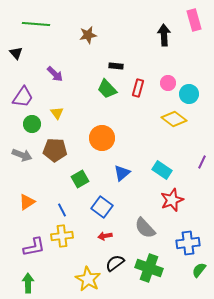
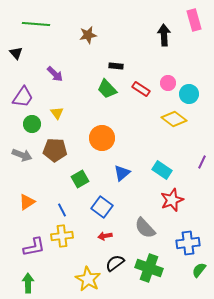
red rectangle: moved 3 px right, 1 px down; rotated 72 degrees counterclockwise
